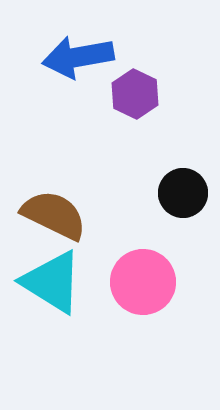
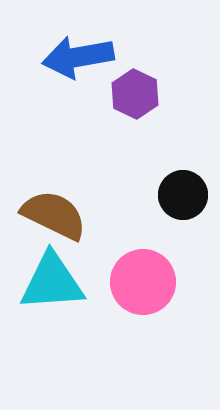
black circle: moved 2 px down
cyan triangle: rotated 36 degrees counterclockwise
